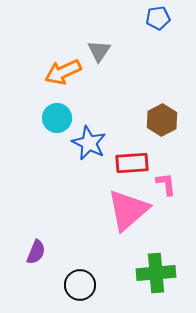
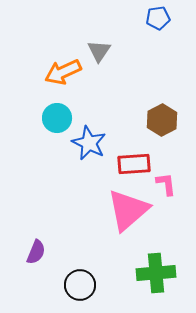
red rectangle: moved 2 px right, 1 px down
